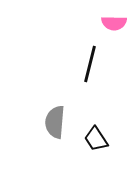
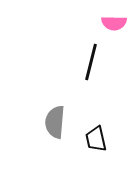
black line: moved 1 px right, 2 px up
black trapezoid: rotated 20 degrees clockwise
